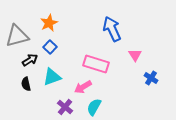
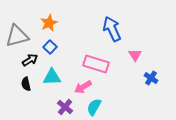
cyan triangle: rotated 18 degrees clockwise
